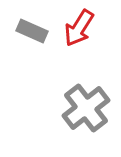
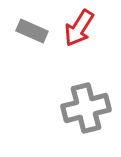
gray cross: rotated 24 degrees clockwise
